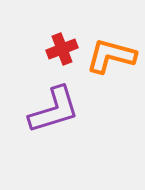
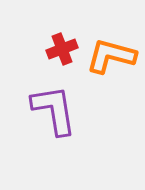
purple L-shape: rotated 82 degrees counterclockwise
